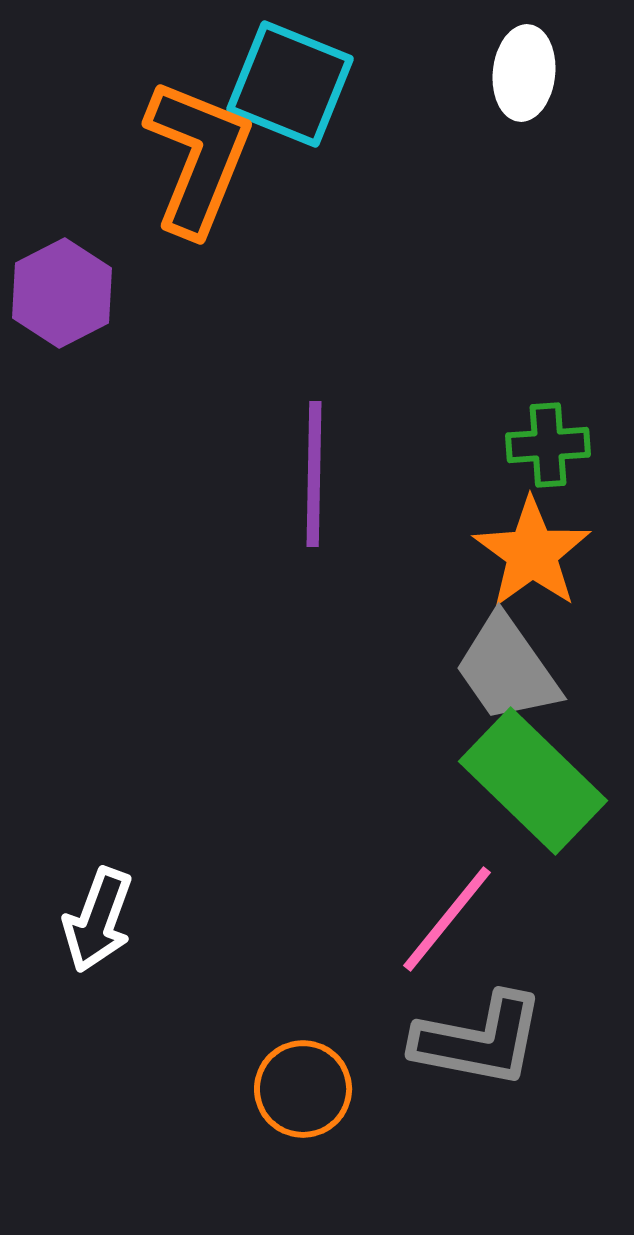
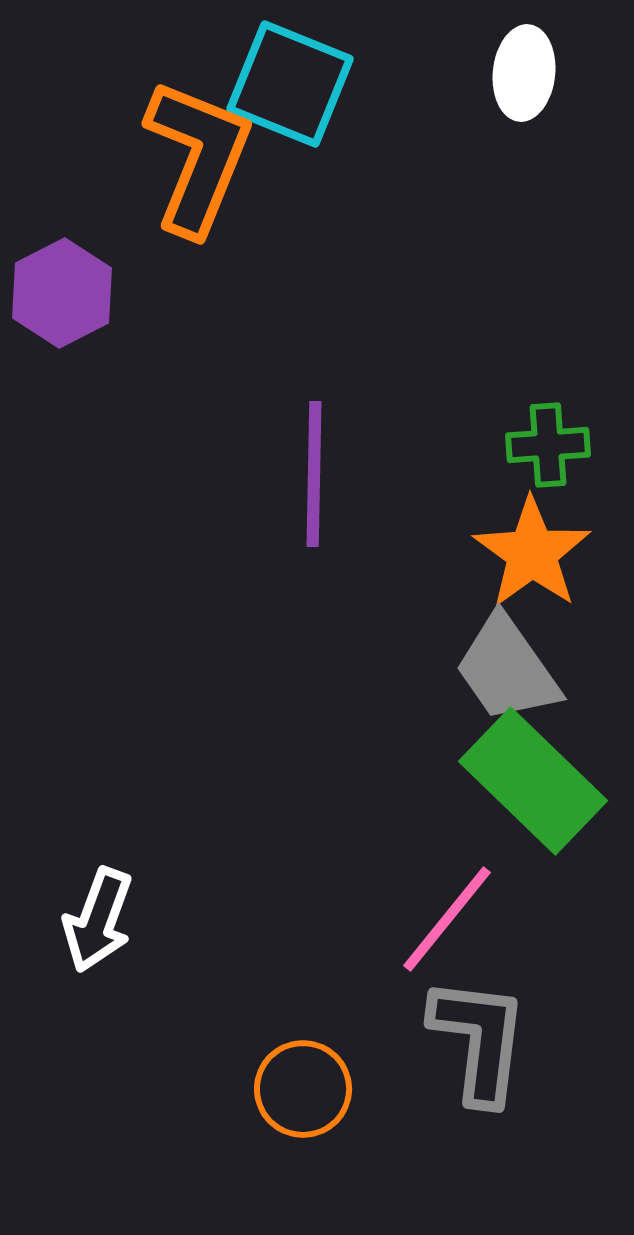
gray L-shape: rotated 94 degrees counterclockwise
